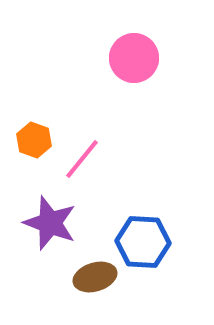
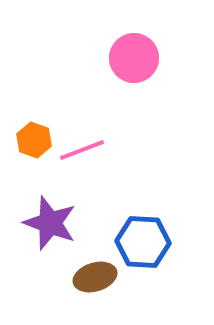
pink line: moved 9 px up; rotated 30 degrees clockwise
